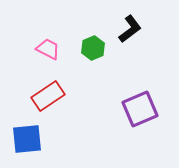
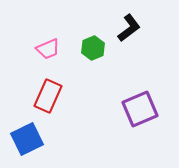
black L-shape: moved 1 px left, 1 px up
pink trapezoid: rotated 130 degrees clockwise
red rectangle: rotated 32 degrees counterclockwise
blue square: rotated 20 degrees counterclockwise
